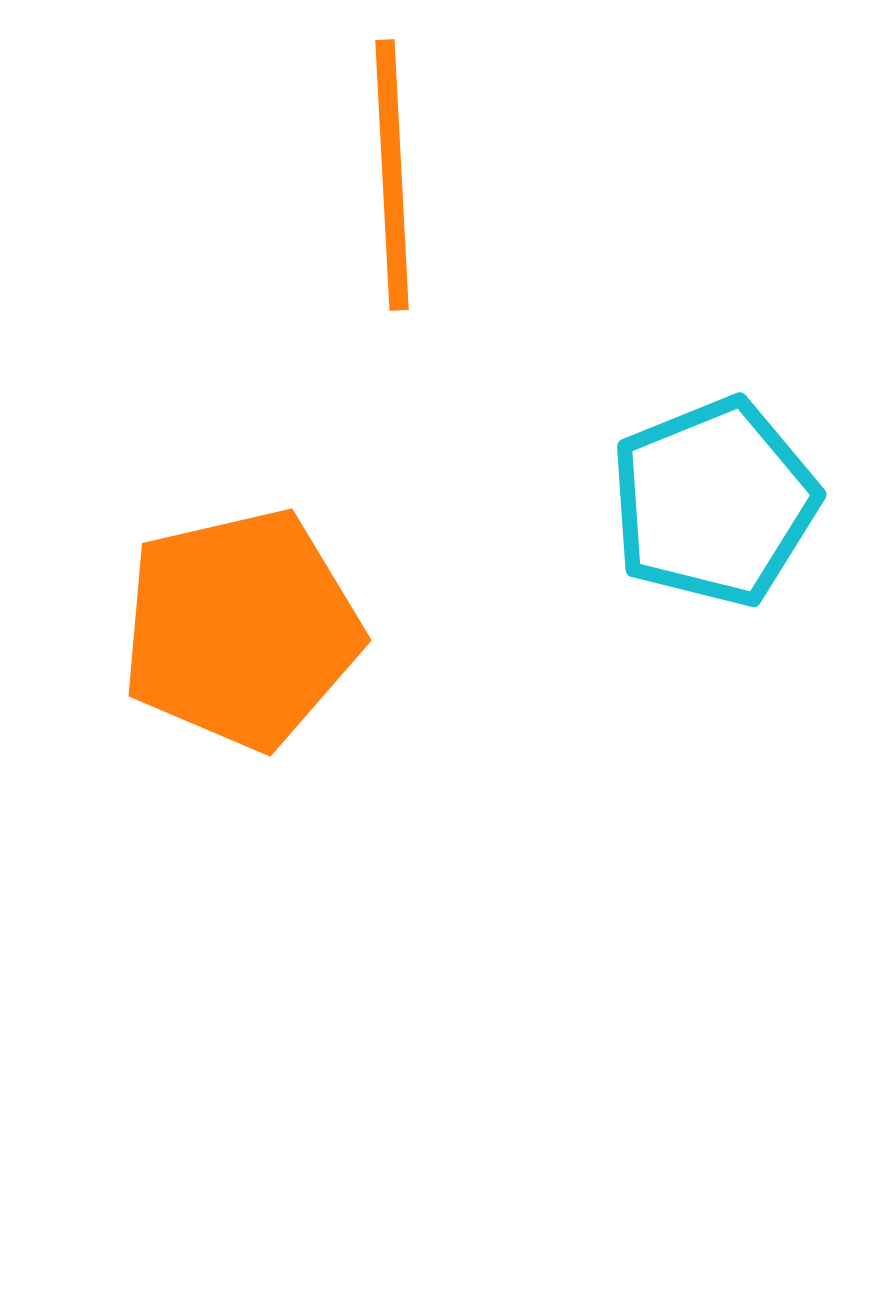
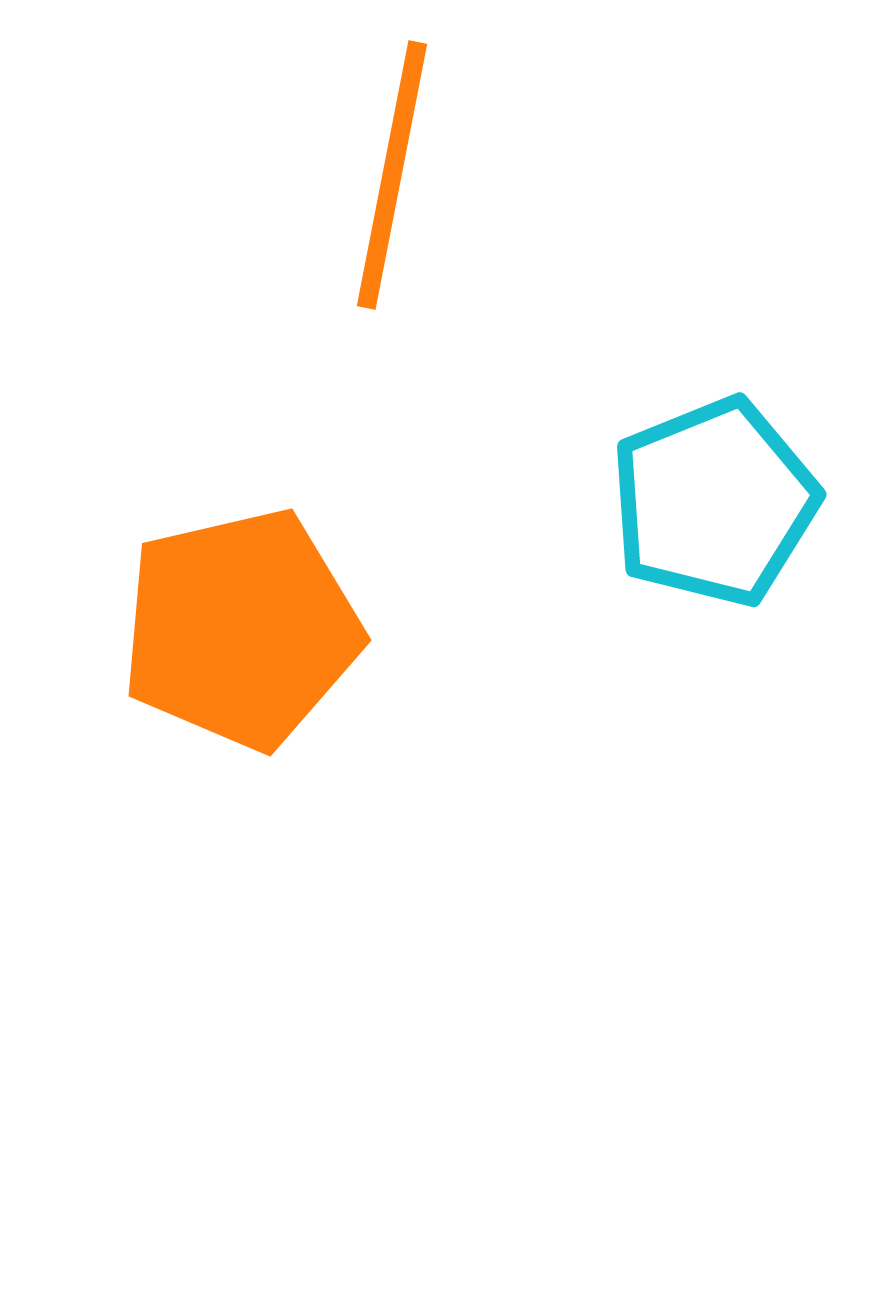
orange line: rotated 14 degrees clockwise
